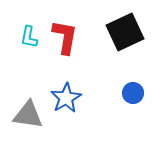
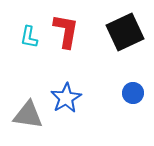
red L-shape: moved 1 px right, 6 px up
